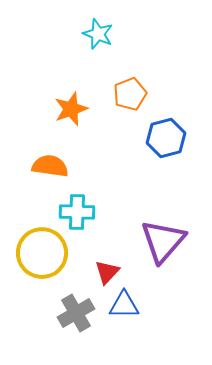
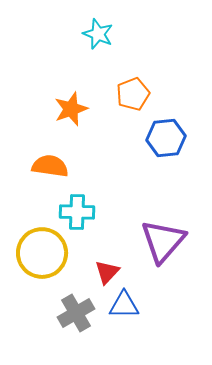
orange pentagon: moved 3 px right
blue hexagon: rotated 9 degrees clockwise
